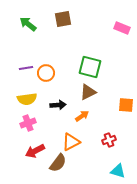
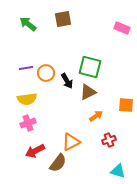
black arrow: moved 9 px right, 24 px up; rotated 63 degrees clockwise
orange arrow: moved 14 px right
